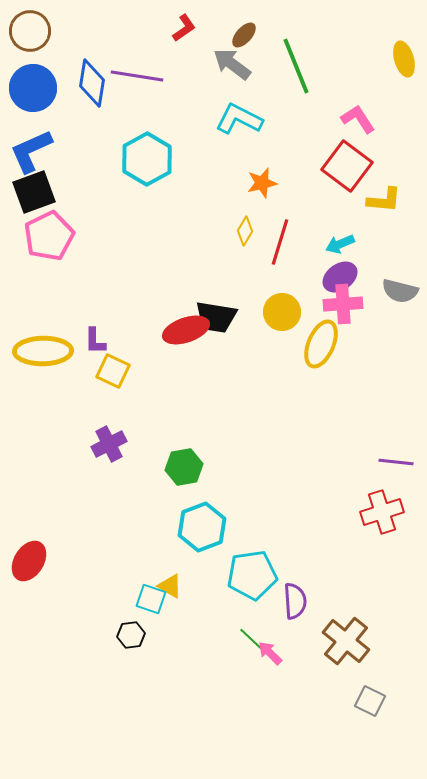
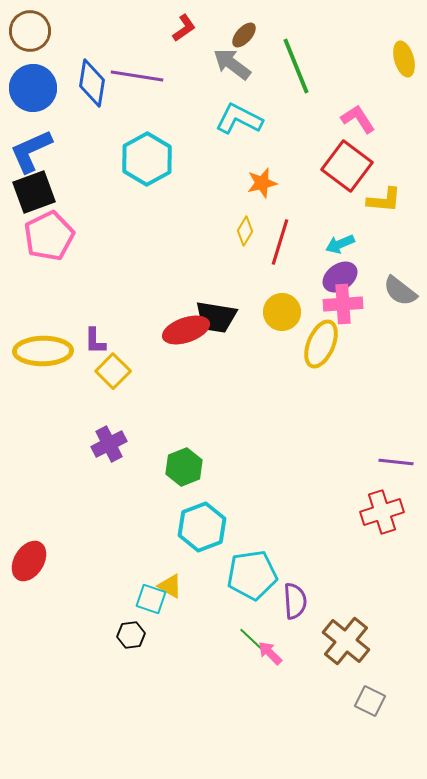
gray semicircle at (400, 291): rotated 24 degrees clockwise
yellow square at (113, 371): rotated 20 degrees clockwise
green hexagon at (184, 467): rotated 12 degrees counterclockwise
